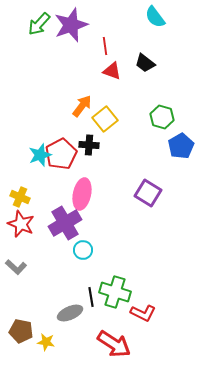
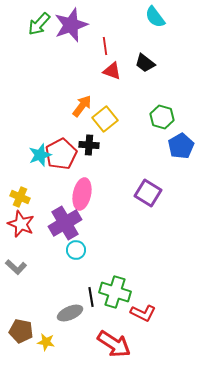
cyan circle: moved 7 px left
